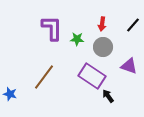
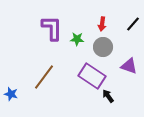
black line: moved 1 px up
blue star: moved 1 px right
